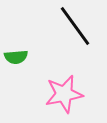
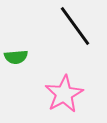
pink star: rotated 18 degrees counterclockwise
